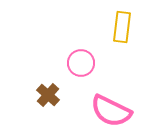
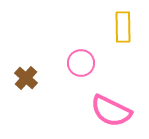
yellow rectangle: moved 1 px right; rotated 8 degrees counterclockwise
brown cross: moved 22 px left, 17 px up
